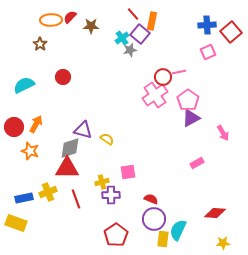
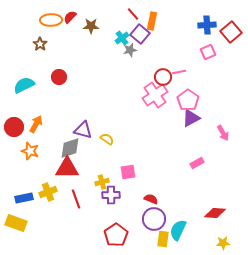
red circle at (63, 77): moved 4 px left
